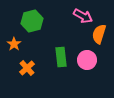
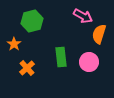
pink circle: moved 2 px right, 2 px down
